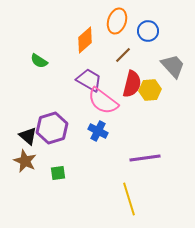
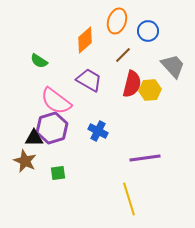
pink semicircle: moved 47 px left
black triangle: moved 6 px right, 2 px down; rotated 42 degrees counterclockwise
